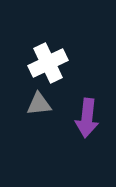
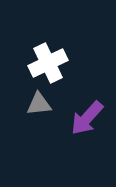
purple arrow: rotated 36 degrees clockwise
